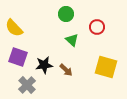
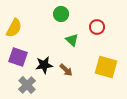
green circle: moved 5 px left
yellow semicircle: rotated 108 degrees counterclockwise
